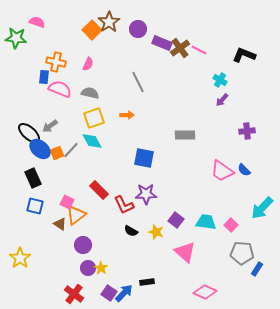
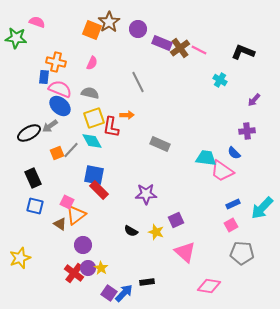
orange square at (92, 30): rotated 24 degrees counterclockwise
black L-shape at (244, 55): moved 1 px left, 3 px up
pink semicircle at (88, 64): moved 4 px right, 1 px up
purple arrow at (222, 100): moved 32 px right
black ellipse at (29, 133): rotated 70 degrees counterclockwise
gray rectangle at (185, 135): moved 25 px left, 9 px down; rotated 24 degrees clockwise
blue ellipse at (40, 149): moved 20 px right, 43 px up
blue square at (144, 158): moved 50 px left, 17 px down
blue semicircle at (244, 170): moved 10 px left, 17 px up
red L-shape at (124, 205): moved 13 px left, 78 px up; rotated 35 degrees clockwise
purple square at (176, 220): rotated 28 degrees clockwise
cyan trapezoid at (206, 222): moved 64 px up
pink square at (231, 225): rotated 16 degrees clockwise
yellow star at (20, 258): rotated 15 degrees clockwise
blue rectangle at (257, 269): moved 24 px left, 65 px up; rotated 32 degrees clockwise
pink diamond at (205, 292): moved 4 px right, 6 px up; rotated 15 degrees counterclockwise
red cross at (74, 294): moved 21 px up
